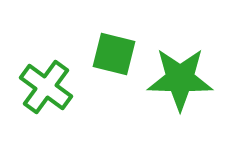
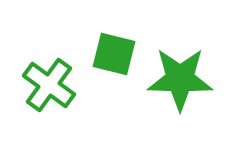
green cross: moved 3 px right, 2 px up
